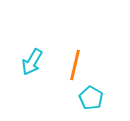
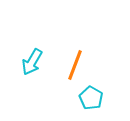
orange line: rotated 8 degrees clockwise
